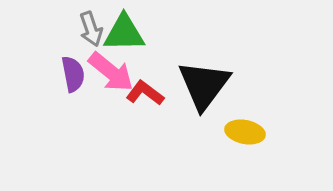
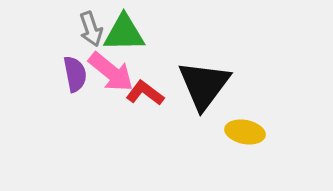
purple semicircle: moved 2 px right
